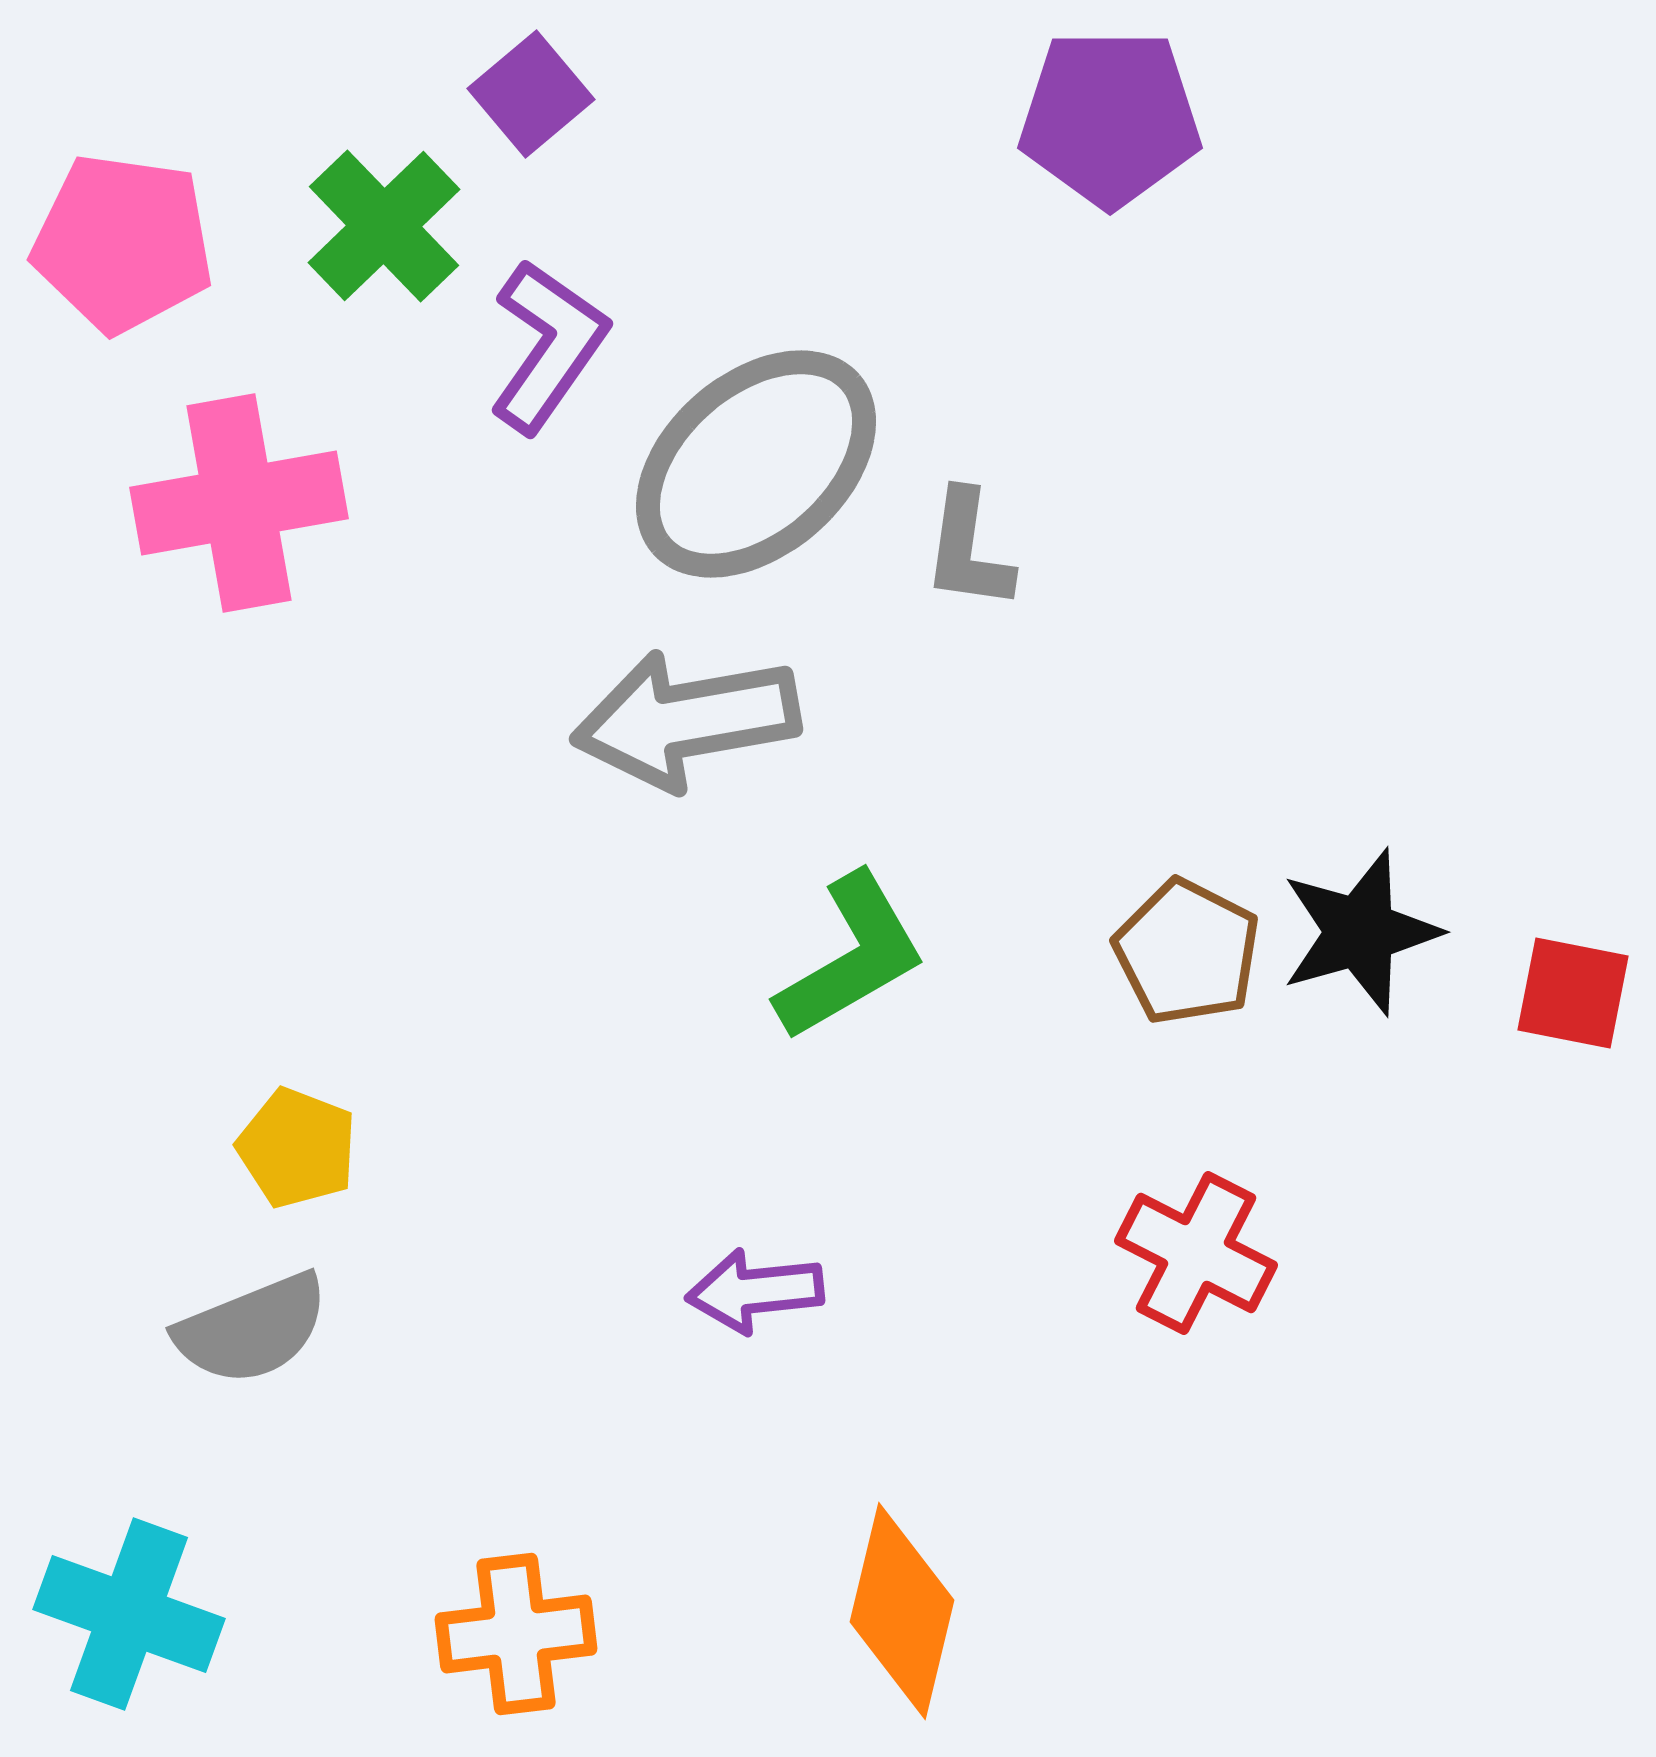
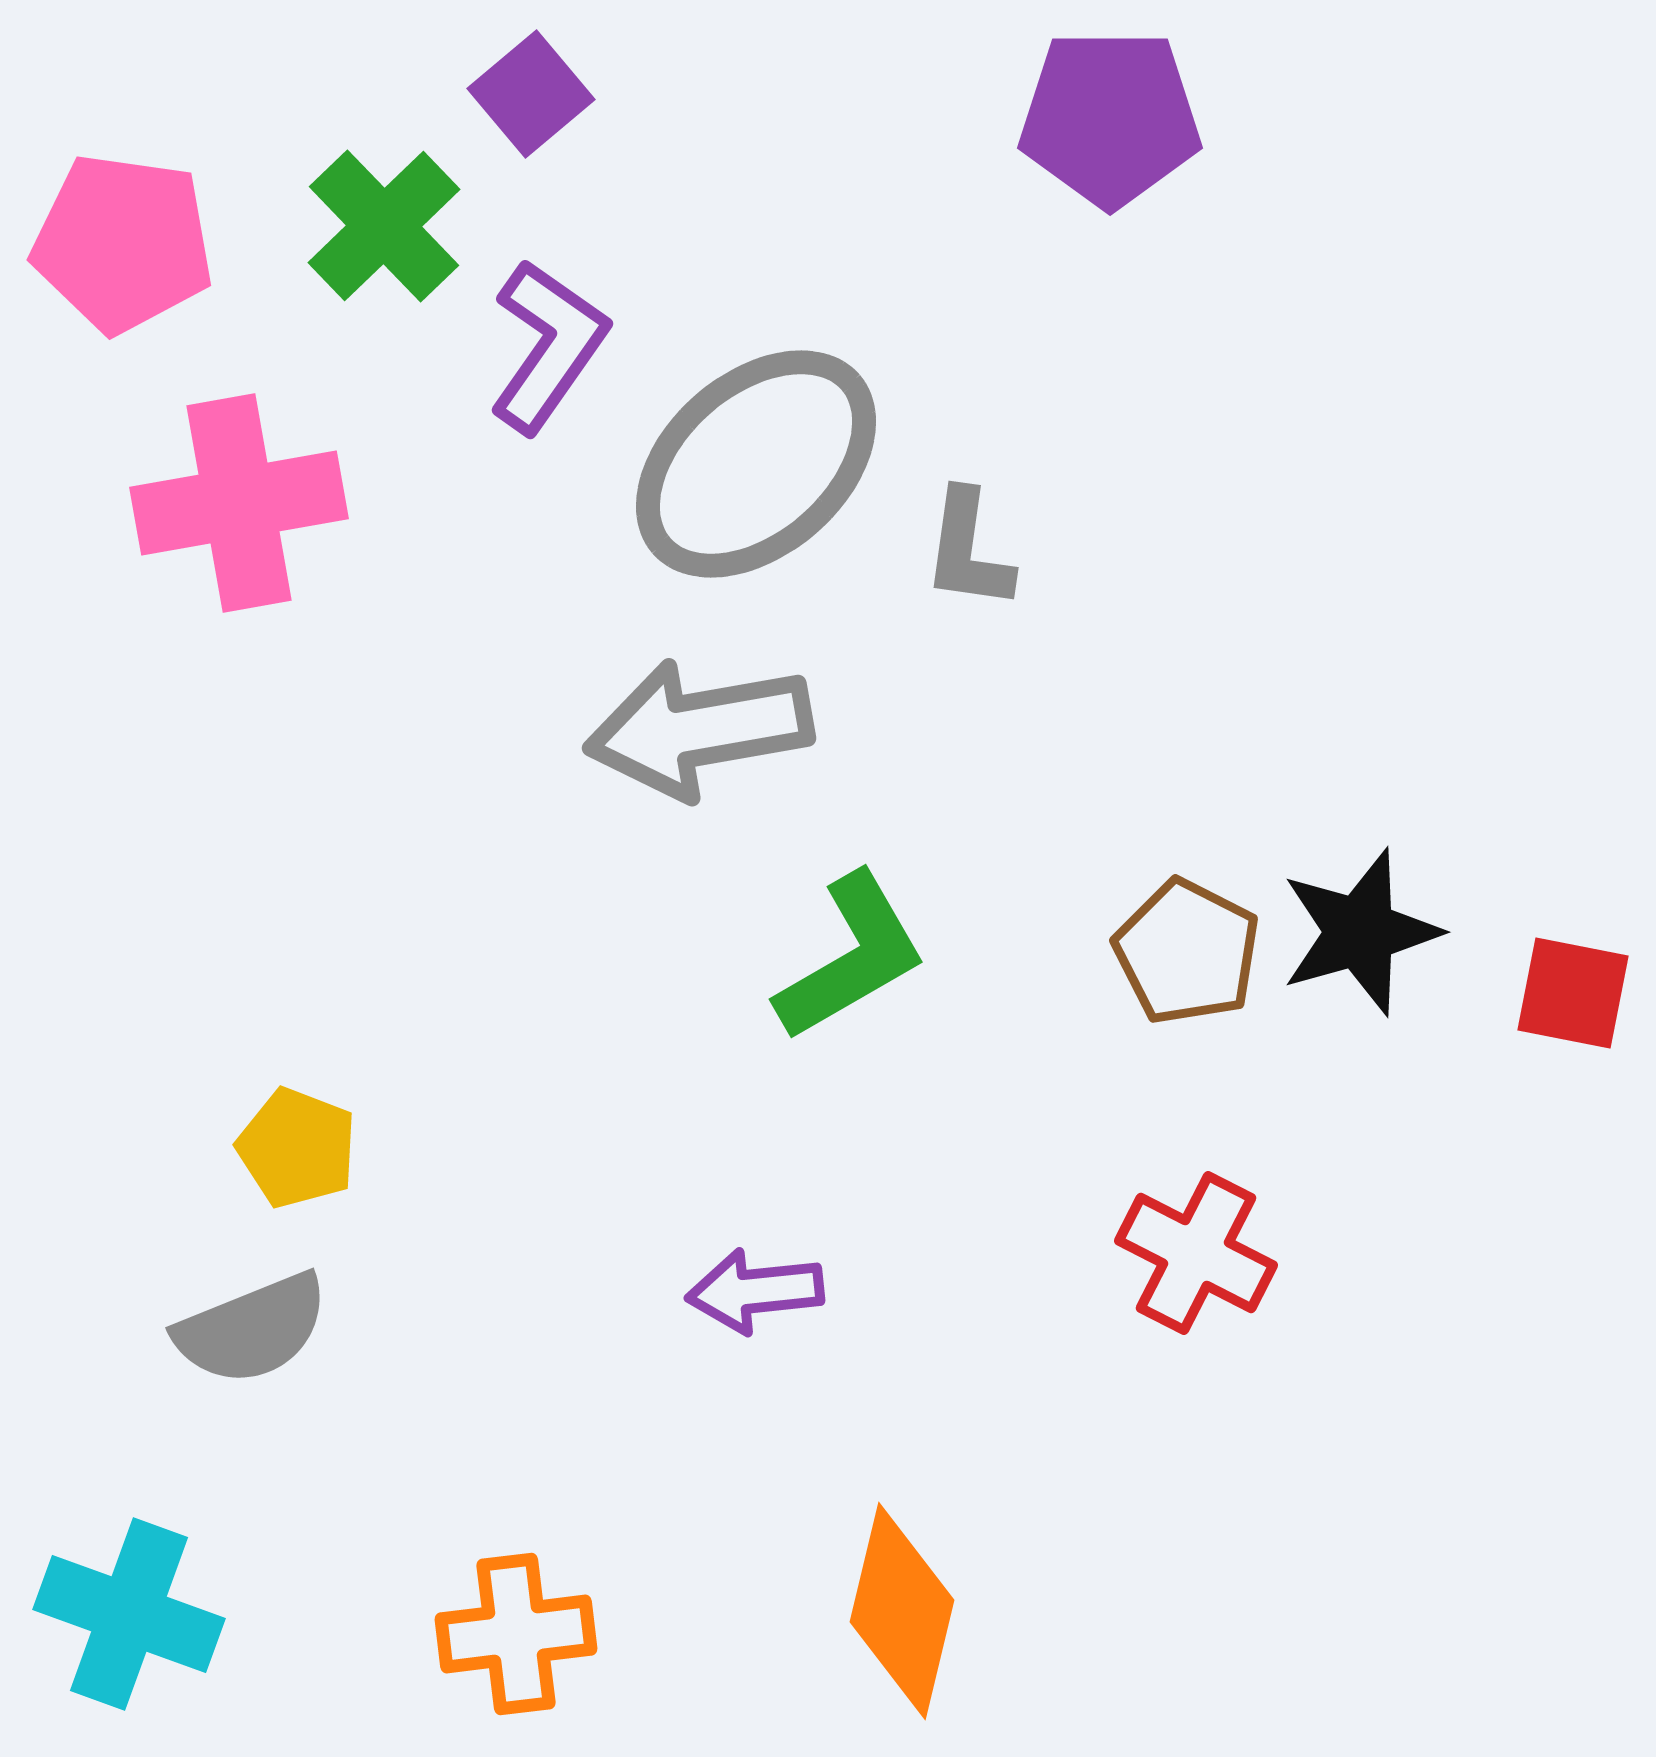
gray arrow: moved 13 px right, 9 px down
